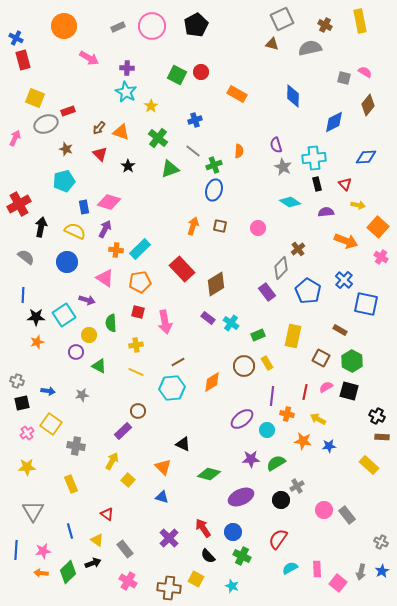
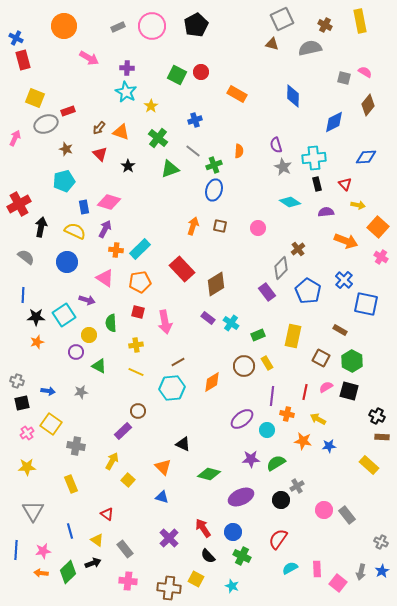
gray star at (82, 395): moved 1 px left, 3 px up
pink cross at (128, 581): rotated 24 degrees counterclockwise
